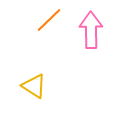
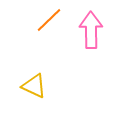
yellow triangle: rotated 8 degrees counterclockwise
